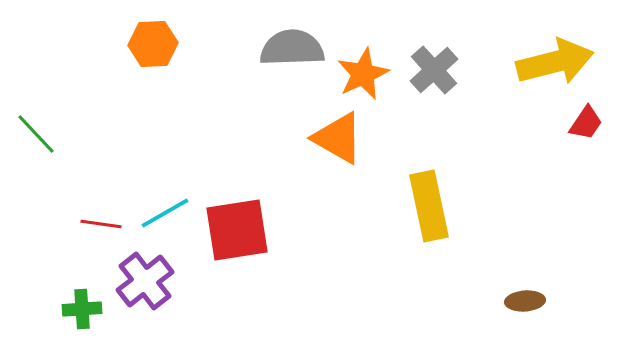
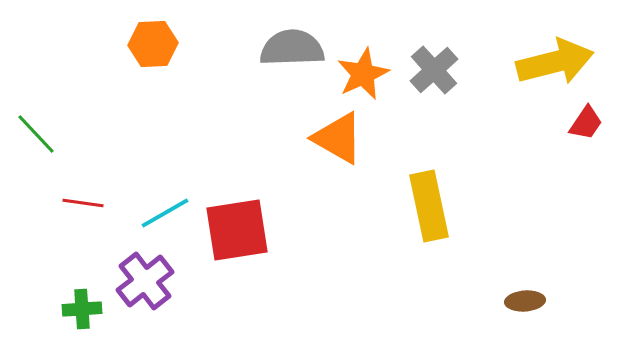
red line: moved 18 px left, 21 px up
